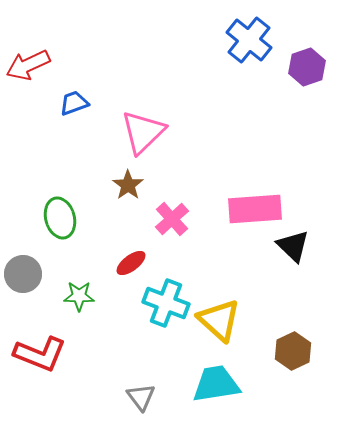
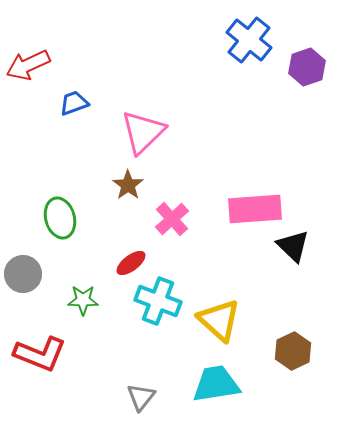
green star: moved 4 px right, 4 px down
cyan cross: moved 8 px left, 2 px up
gray triangle: rotated 16 degrees clockwise
